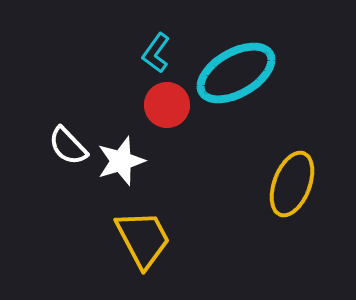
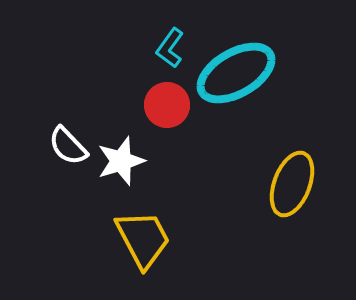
cyan L-shape: moved 14 px right, 5 px up
